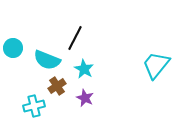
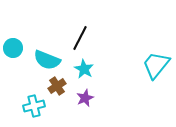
black line: moved 5 px right
purple star: rotated 24 degrees clockwise
